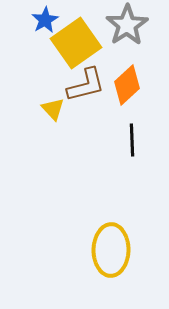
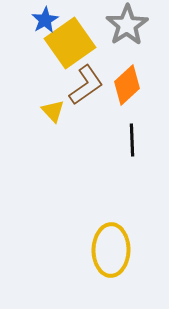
yellow square: moved 6 px left
brown L-shape: rotated 21 degrees counterclockwise
yellow triangle: moved 2 px down
